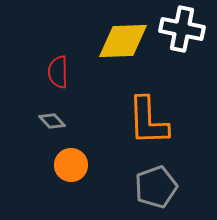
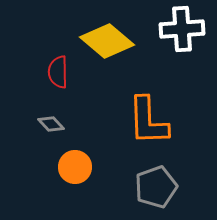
white cross: rotated 15 degrees counterclockwise
yellow diamond: moved 16 px left; rotated 42 degrees clockwise
gray diamond: moved 1 px left, 3 px down
orange circle: moved 4 px right, 2 px down
